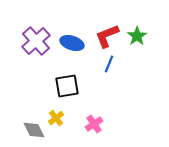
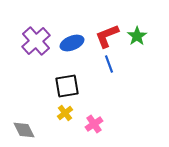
blue ellipse: rotated 40 degrees counterclockwise
blue line: rotated 42 degrees counterclockwise
yellow cross: moved 9 px right, 5 px up
gray diamond: moved 10 px left
